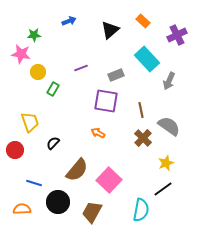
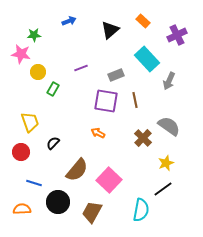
brown line: moved 6 px left, 10 px up
red circle: moved 6 px right, 2 px down
